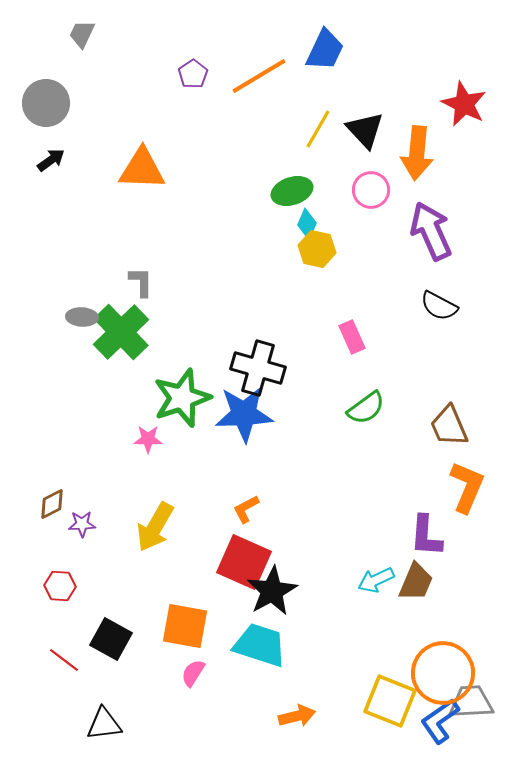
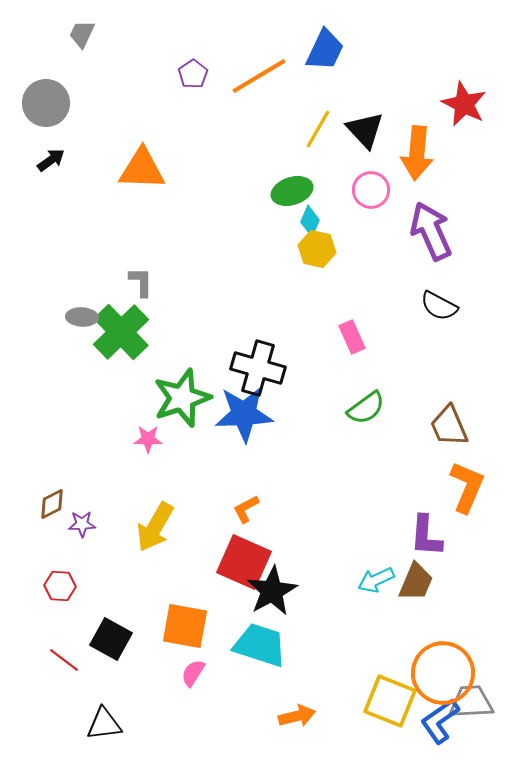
cyan diamond at (307, 224): moved 3 px right, 3 px up
